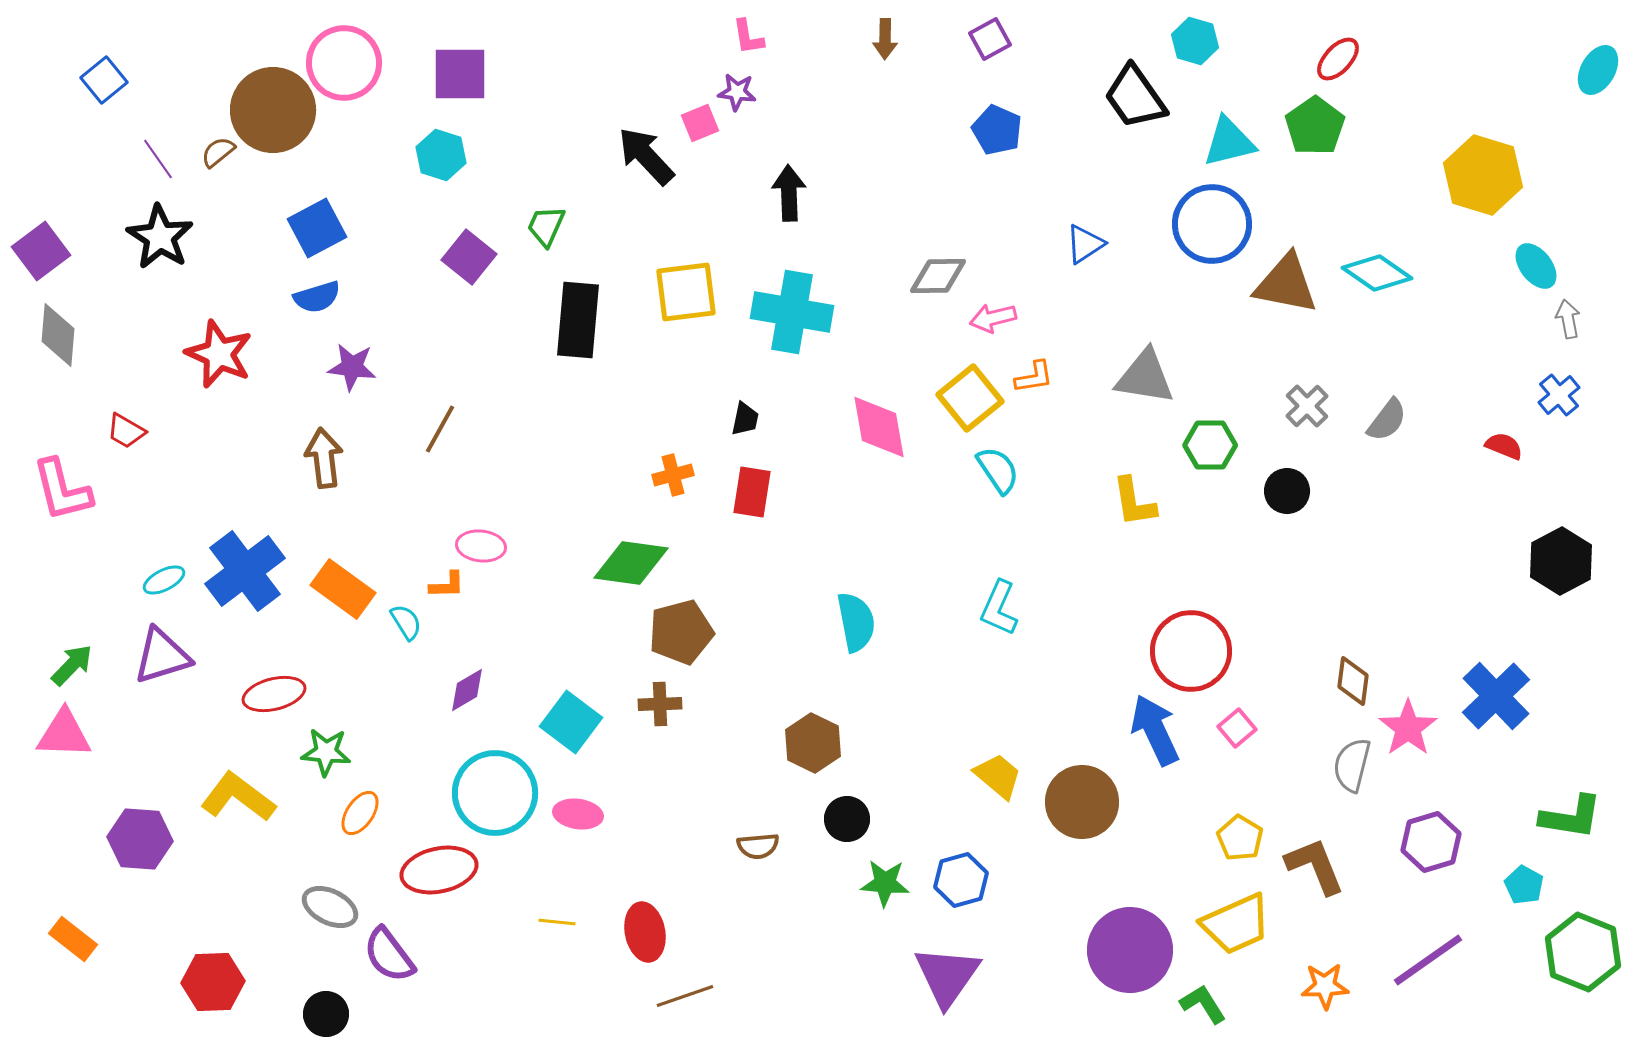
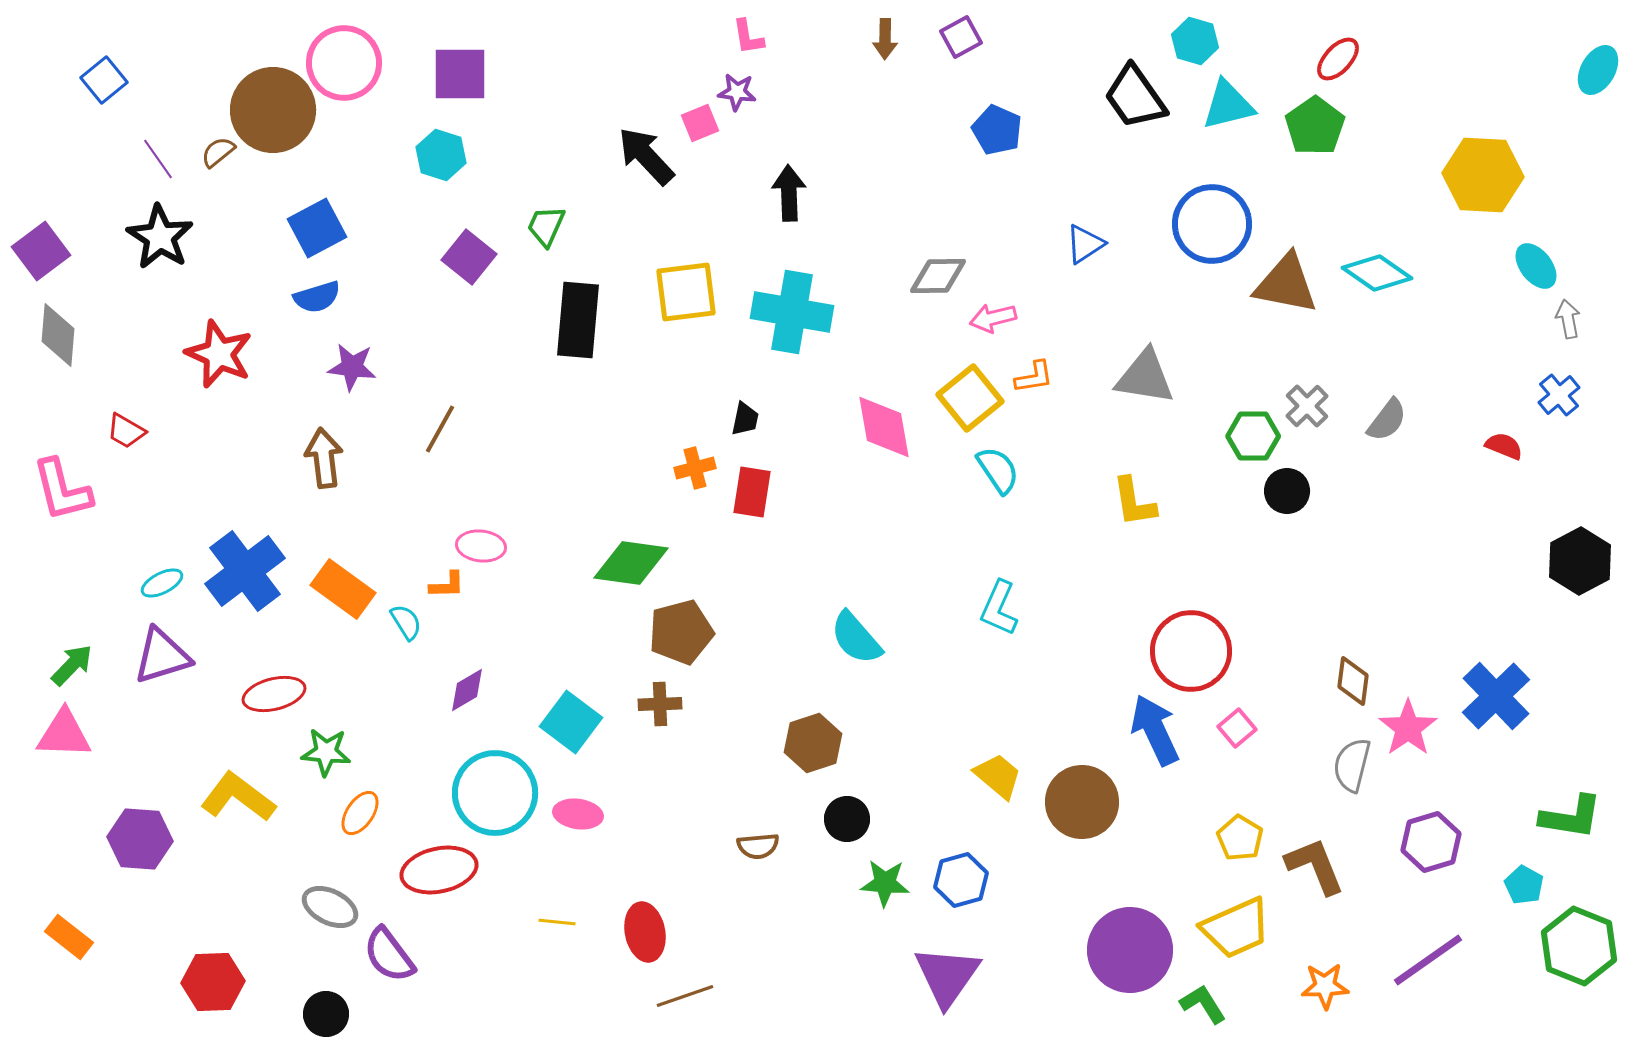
purple square at (990, 39): moved 29 px left, 2 px up
cyan triangle at (1229, 142): moved 1 px left, 37 px up
yellow hexagon at (1483, 175): rotated 14 degrees counterclockwise
pink diamond at (879, 427): moved 5 px right
green hexagon at (1210, 445): moved 43 px right, 9 px up
orange cross at (673, 475): moved 22 px right, 7 px up
black hexagon at (1561, 561): moved 19 px right
cyan ellipse at (164, 580): moved 2 px left, 3 px down
cyan semicircle at (856, 622): moved 16 px down; rotated 150 degrees clockwise
brown hexagon at (813, 743): rotated 16 degrees clockwise
yellow trapezoid at (1236, 924): moved 4 px down
orange rectangle at (73, 939): moved 4 px left, 2 px up
green hexagon at (1583, 952): moved 4 px left, 6 px up
